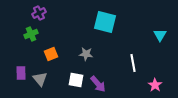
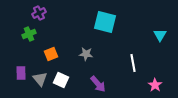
green cross: moved 2 px left
white square: moved 15 px left; rotated 14 degrees clockwise
